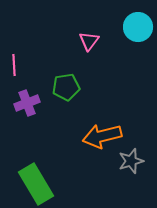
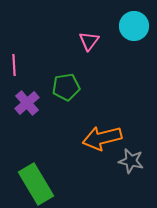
cyan circle: moved 4 px left, 1 px up
purple cross: rotated 20 degrees counterclockwise
orange arrow: moved 2 px down
gray star: rotated 30 degrees clockwise
